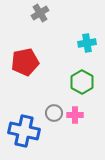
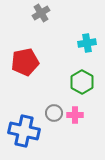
gray cross: moved 1 px right
